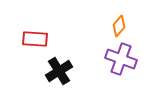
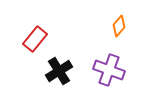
red rectangle: rotated 55 degrees counterclockwise
purple cross: moved 12 px left, 11 px down
